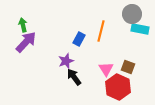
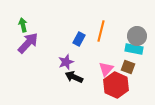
gray circle: moved 5 px right, 22 px down
cyan rectangle: moved 6 px left, 20 px down
purple arrow: moved 2 px right, 1 px down
purple star: moved 1 px down
pink triangle: rotated 14 degrees clockwise
black arrow: rotated 30 degrees counterclockwise
red hexagon: moved 2 px left, 2 px up
